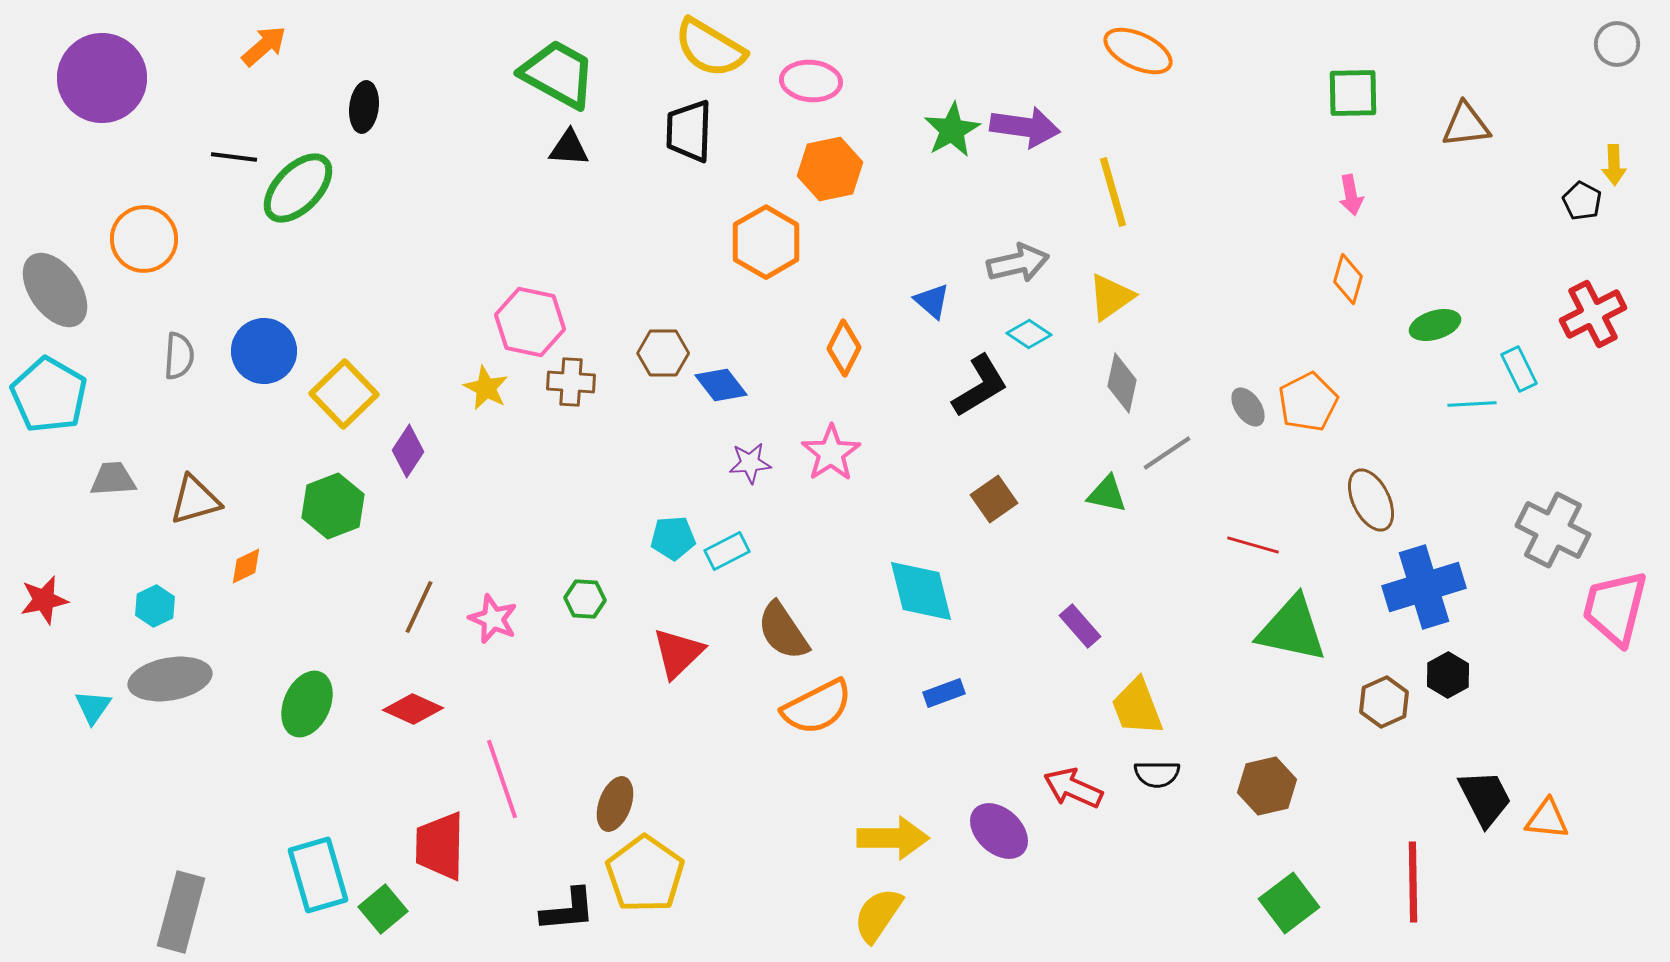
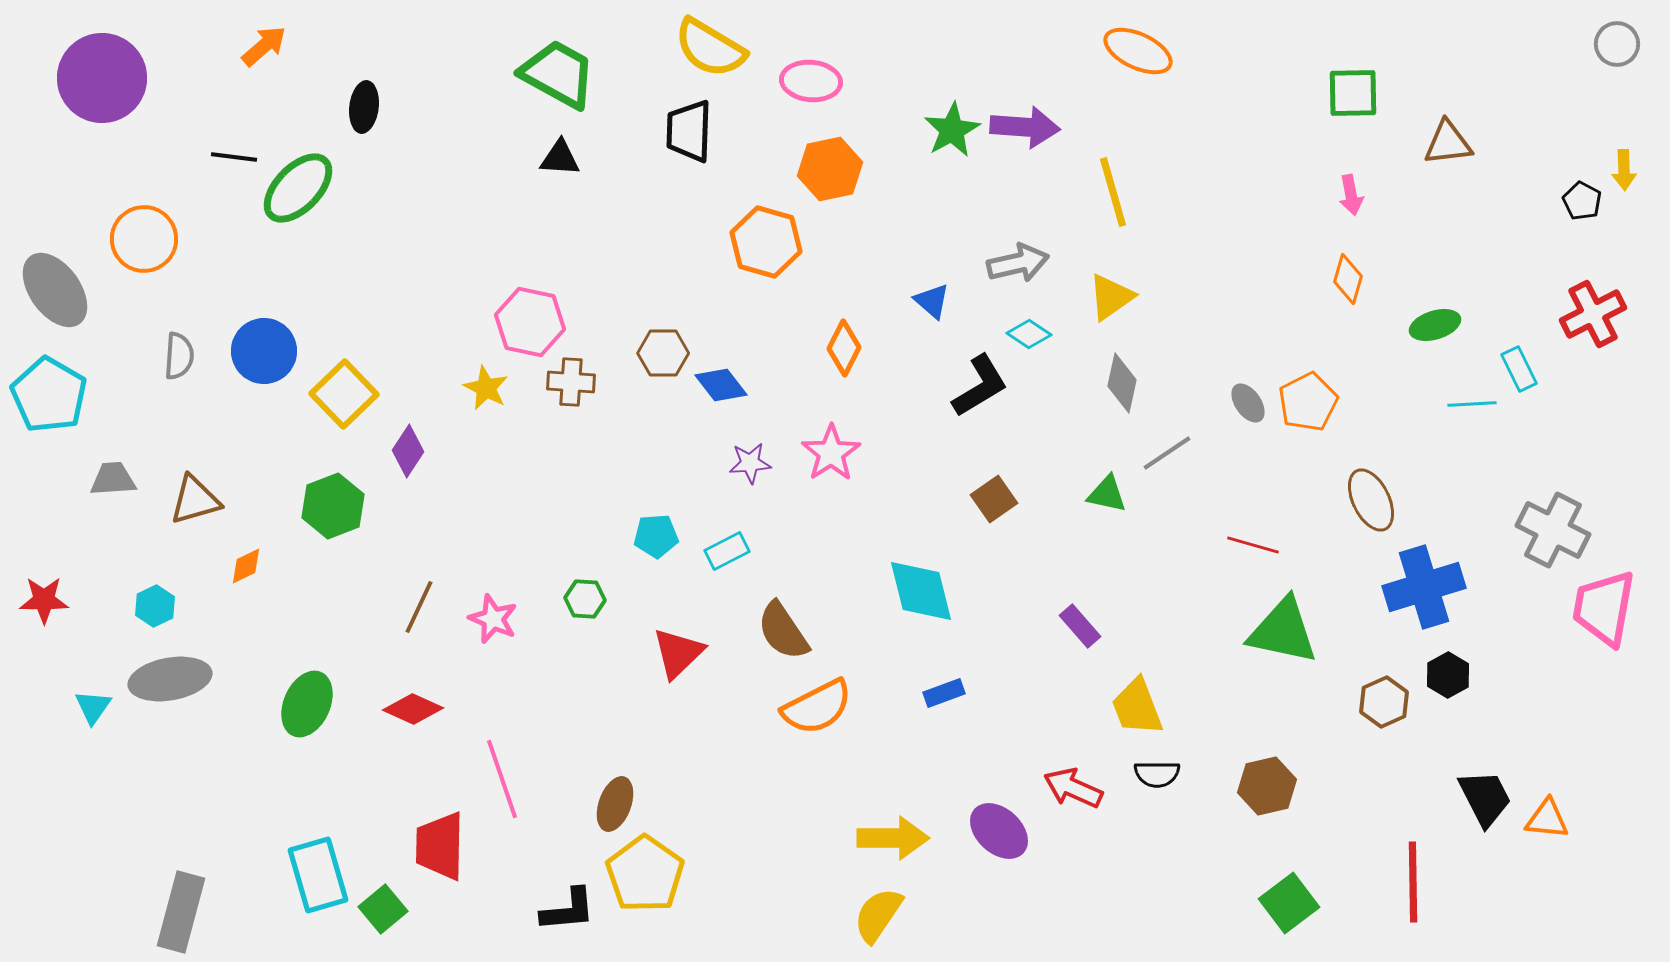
brown triangle at (1466, 125): moved 18 px left, 18 px down
purple arrow at (1025, 127): rotated 4 degrees counterclockwise
black triangle at (569, 148): moved 9 px left, 10 px down
yellow arrow at (1614, 165): moved 10 px right, 5 px down
orange hexagon at (766, 242): rotated 14 degrees counterclockwise
gray ellipse at (1248, 407): moved 4 px up
cyan pentagon at (673, 538): moved 17 px left, 2 px up
red star at (44, 600): rotated 12 degrees clockwise
pink trapezoid at (1615, 608): moved 11 px left; rotated 4 degrees counterclockwise
green triangle at (1292, 629): moved 9 px left, 2 px down
